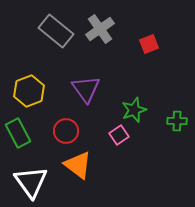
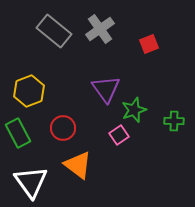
gray rectangle: moved 2 px left
purple triangle: moved 20 px right
green cross: moved 3 px left
red circle: moved 3 px left, 3 px up
